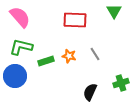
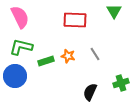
pink semicircle: rotated 15 degrees clockwise
orange star: moved 1 px left
